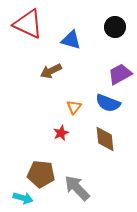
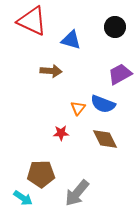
red triangle: moved 4 px right, 3 px up
brown arrow: rotated 150 degrees counterclockwise
blue semicircle: moved 5 px left, 1 px down
orange triangle: moved 4 px right, 1 px down
red star: rotated 21 degrees clockwise
brown diamond: rotated 20 degrees counterclockwise
brown pentagon: rotated 8 degrees counterclockwise
gray arrow: moved 5 px down; rotated 96 degrees counterclockwise
cyan arrow: rotated 18 degrees clockwise
